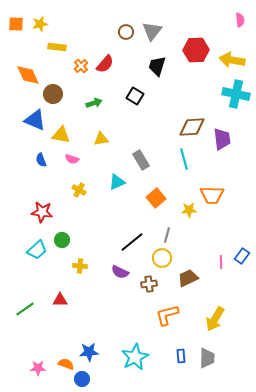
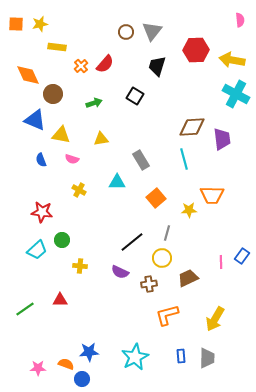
cyan cross at (236, 94): rotated 16 degrees clockwise
cyan triangle at (117, 182): rotated 24 degrees clockwise
gray line at (167, 235): moved 2 px up
